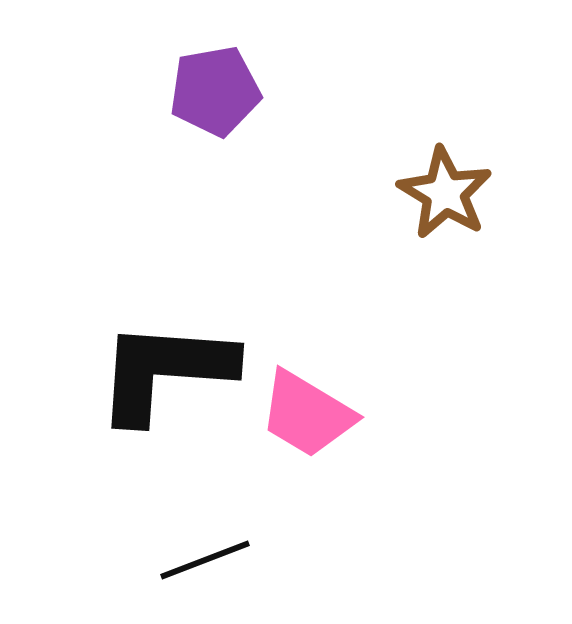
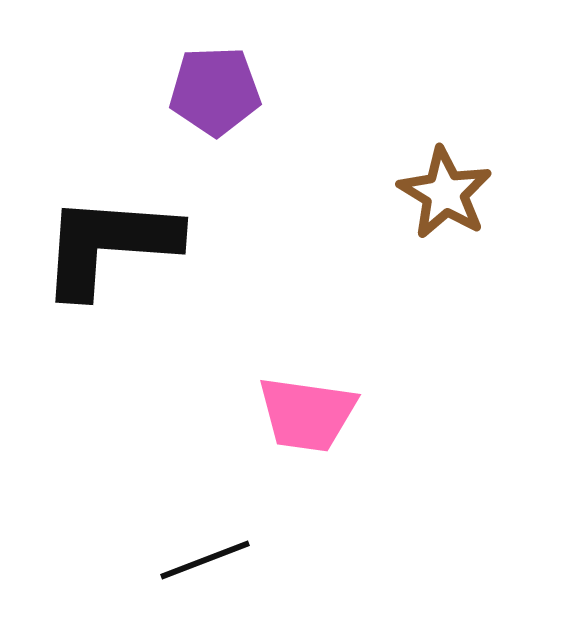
purple pentagon: rotated 8 degrees clockwise
black L-shape: moved 56 px left, 126 px up
pink trapezoid: rotated 23 degrees counterclockwise
